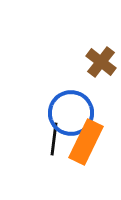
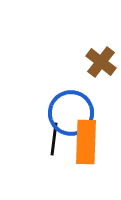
orange rectangle: rotated 24 degrees counterclockwise
